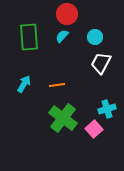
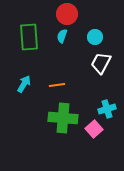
cyan semicircle: rotated 24 degrees counterclockwise
green cross: rotated 32 degrees counterclockwise
